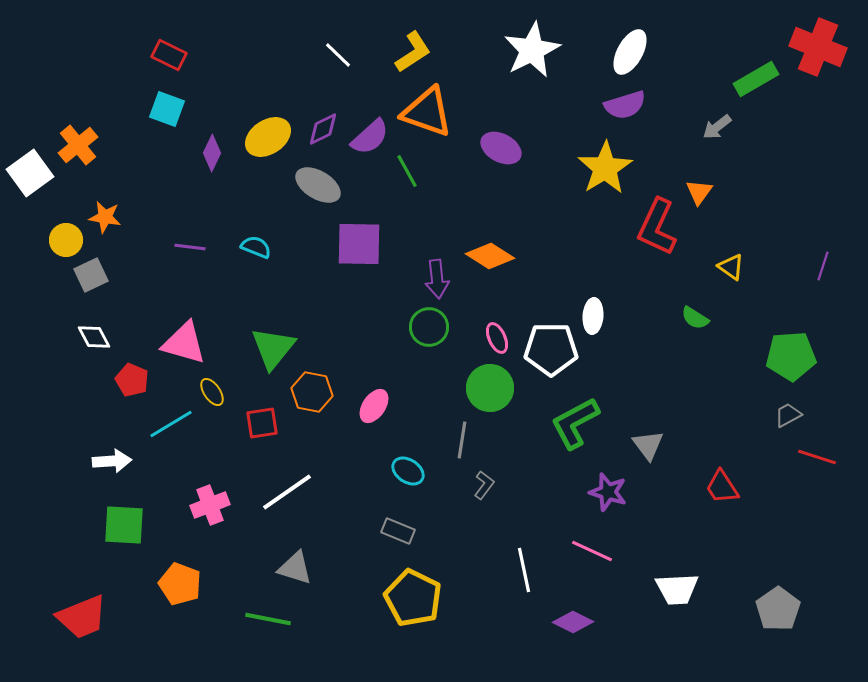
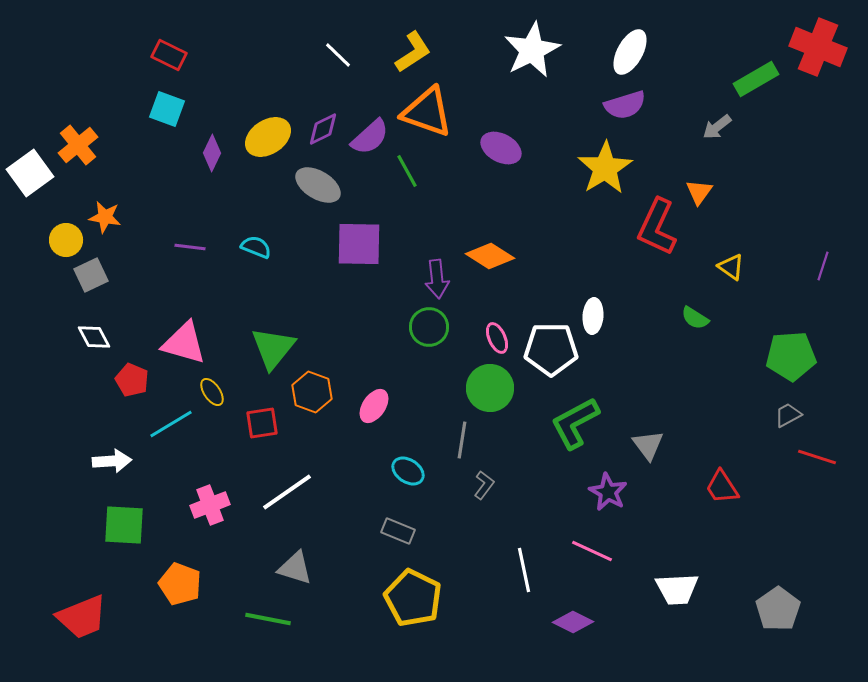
orange hexagon at (312, 392): rotated 9 degrees clockwise
purple star at (608, 492): rotated 12 degrees clockwise
